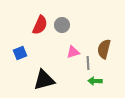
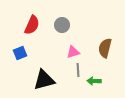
red semicircle: moved 8 px left
brown semicircle: moved 1 px right, 1 px up
gray line: moved 10 px left, 7 px down
green arrow: moved 1 px left
